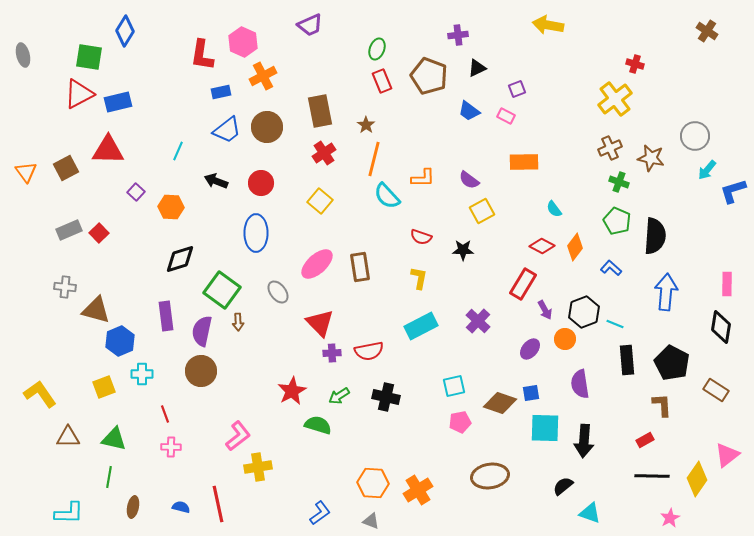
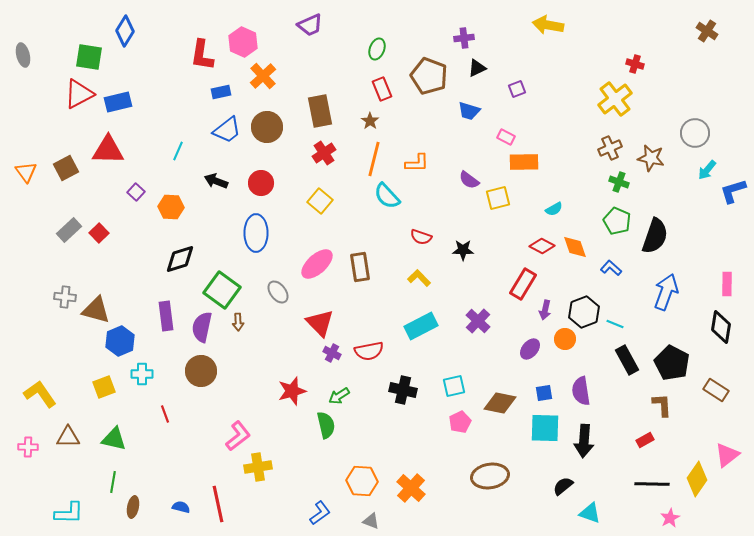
purple cross at (458, 35): moved 6 px right, 3 px down
orange cross at (263, 76): rotated 16 degrees counterclockwise
red rectangle at (382, 81): moved 8 px down
blue trapezoid at (469, 111): rotated 20 degrees counterclockwise
pink rectangle at (506, 116): moved 21 px down
brown star at (366, 125): moved 4 px right, 4 px up
gray circle at (695, 136): moved 3 px up
orange L-shape at (423, 178): moved 6 px left, 15 px up
cyan semicircle at (554, 209): rotated 84 degrees counterclockwise
yellow square at (482, 211): moved 16 px right, 13 px up; rotated 15 degrees clockwise
gray rectangle at (69, 230): rotated 20 degrees counterclockwise
black semicircle at (655, 236): rotated 15 degrees clockwise
orange diamond at (575, 247): rotated 56 degrees counterclockwise
yellow L-shape at (419, 278): rotated 55 degrees counterclockwise
gray cross at (65, 287): moved 10 px down
blue arrow at (666, 292): rotated 15 degrees clockwise
purple arrow at (545, 310): rotated 42 degrees clockwise
purple semicircle at (202, 331): moved 4 px up
purple cross at (332, 353): rotated 30 degrees clockwise
black rectangle at (627, 360): rotated 24 degrees counterclockwise
purple semicircle at (580, 384): moved 1 px right, 7 px down
red star at (292, 391): rotated 12 degrees clockwise
blue square at (531, 393): moved 13 px right
black cross at (386, 397): moved 17 px right, 7 px up
brown diamond at (500, 403): rotated 8 degrees counterclockwise
pink pentagon at (460, 422): rotated 15 degrees counterclockwise
green semicircle at (318, 425): moved 8 px right; rotated 60 degrees clockwise
pink cross at (171, 447): moved 143 px left
black line at (652, 476): moved 8 px down
green line at (109, 477): moved 4 px right, 5 px down
orange hexagon at (373, 483): moved 11 px left, 2 px up
orange cross at (418, 490): moved 7 px left, 2 px up; rotated 16 degrees counterclockwise
